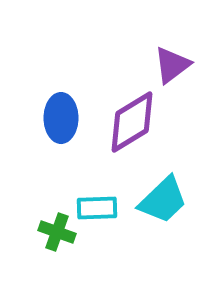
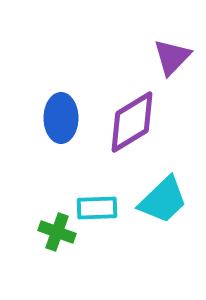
purple triangle: moved 8 px up; rotated 9 degrees counterclockwise
